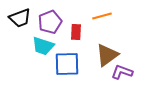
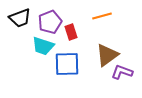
red rectangle: moved 5 px left; rotated 21 degrees counterclockwise
